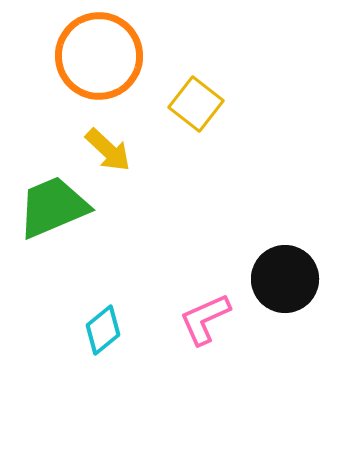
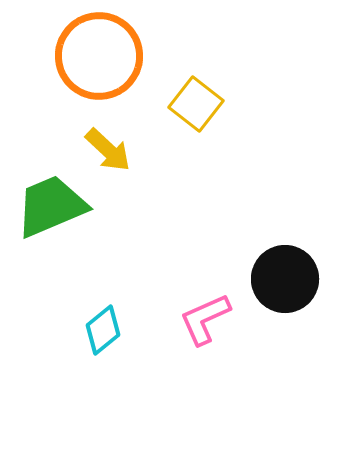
green trapezoid: moved 2 px left, 1 px up
